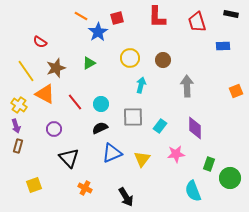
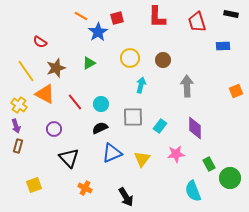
green rectangle: rotated 48 degrees counterclockwise
